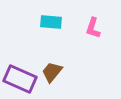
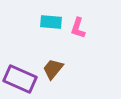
pink L-shape: moved 15 px left
brown trapezoid: moved 1 px right, 3 px up
